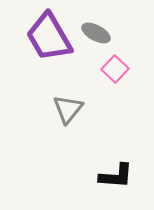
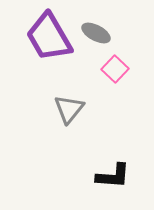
gray triangle: moved 1 px right
black L-shape: moved 3 px left
